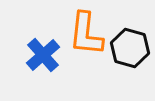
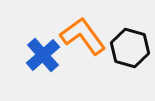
orange L-shape: moved 3 px left, 2 px down; rotated 138 degrees clockwise
